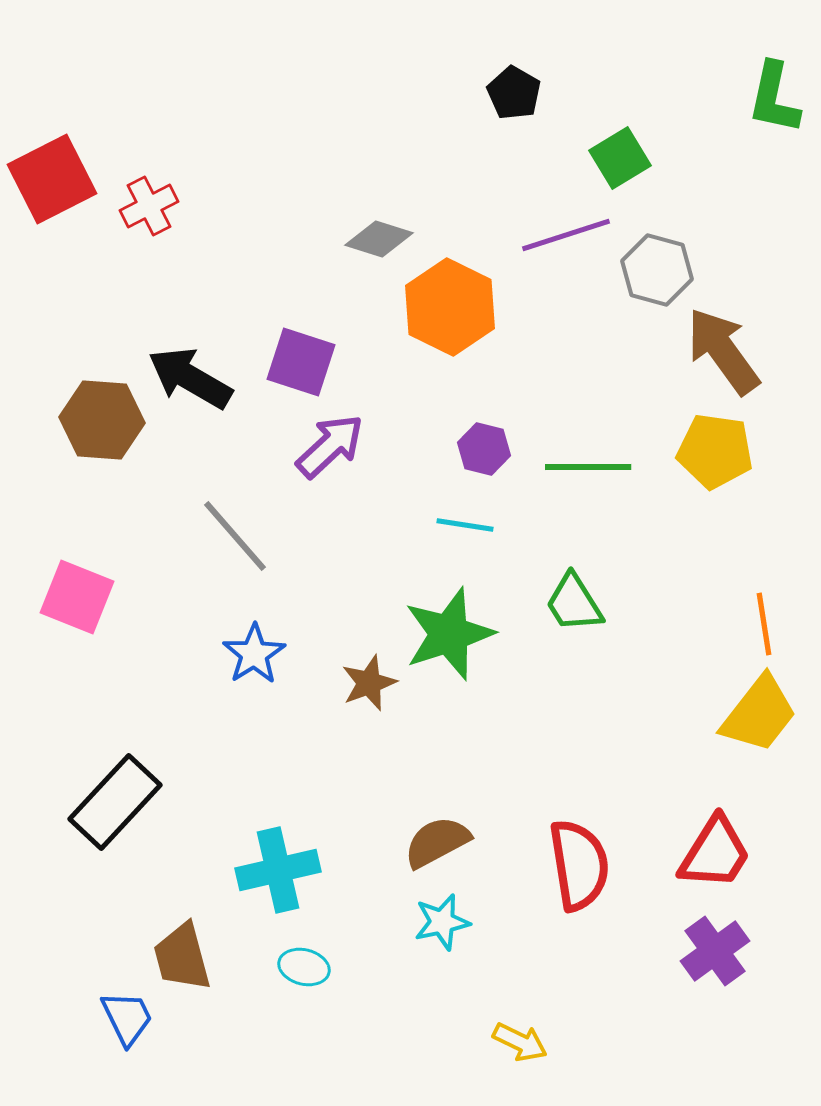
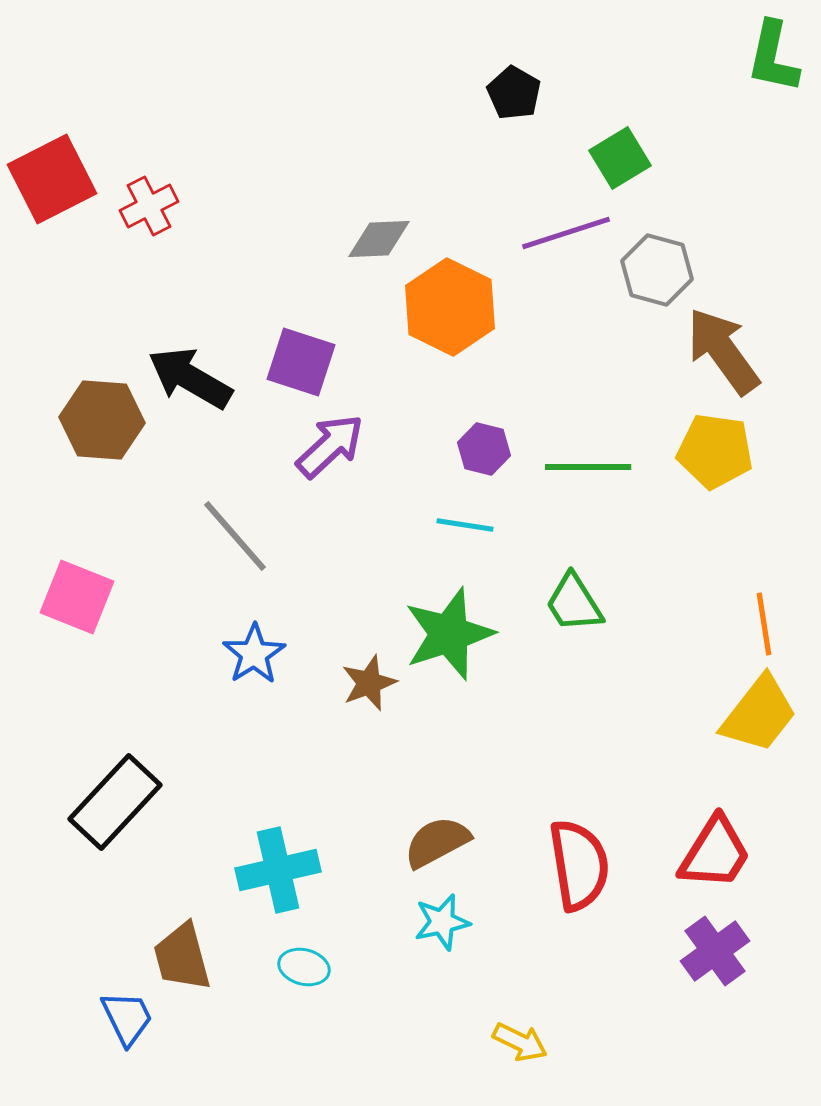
green L-shape: moved 1 px left, 41 px up
purple line: moved 2 px up
gray diamond: rotated 20 degrees counterclockwise
